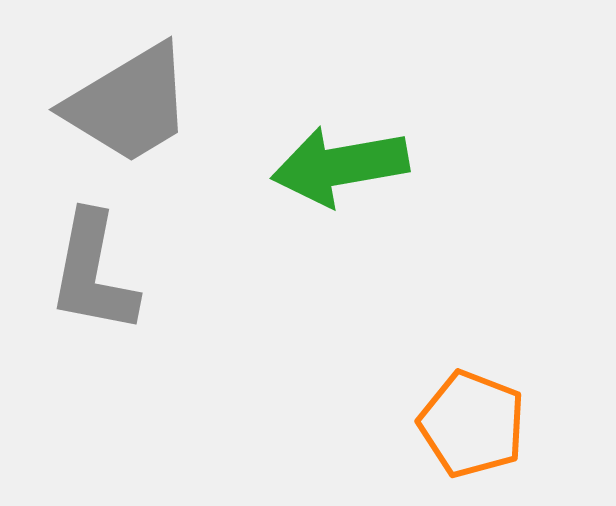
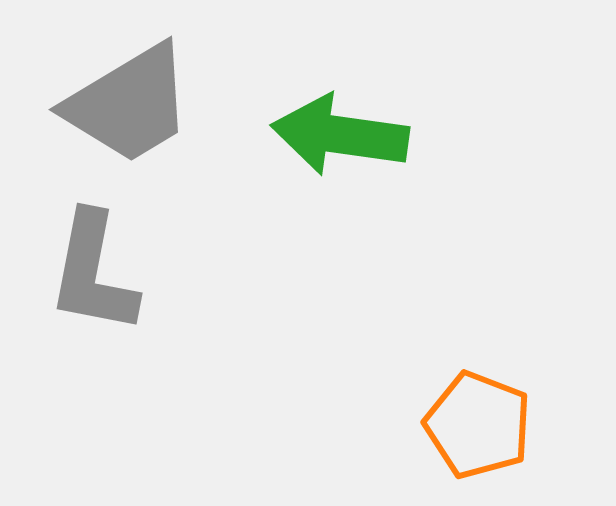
green arrow: moved 31 px up; rotated 18 degrees clockwise
orange pentagon: moved 6 px right, 1 px down
